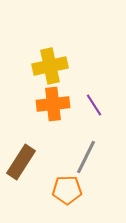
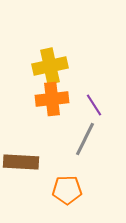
orange cross: moved 1 px left, 5 px up
gray line: moved 1 px left, 18 px up
brown rectangle: rotated 60 degrees clockwise
